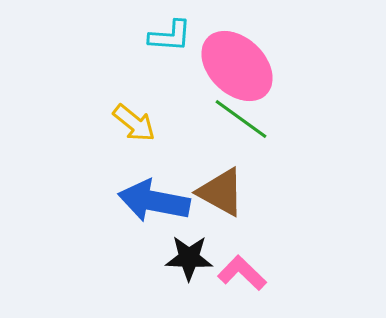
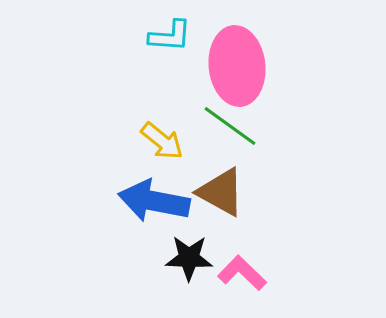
pink ellipse: rotated 40 degrees clockwise
green line: moved 11 px left, 7 px down
yellow arrow: moved 28 px right, 18 px down
